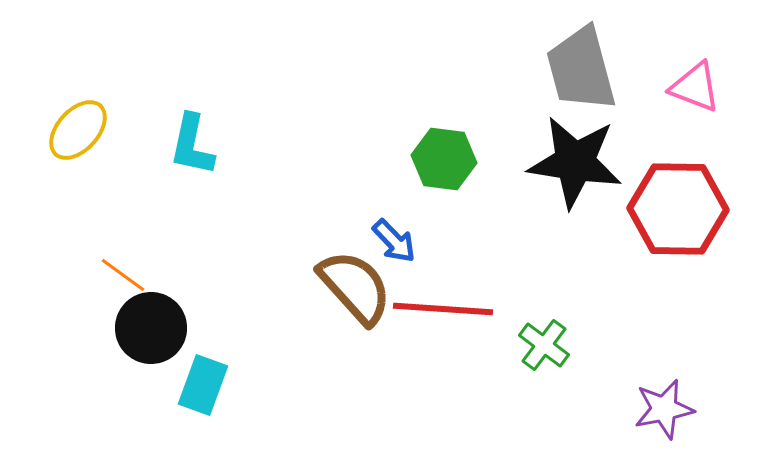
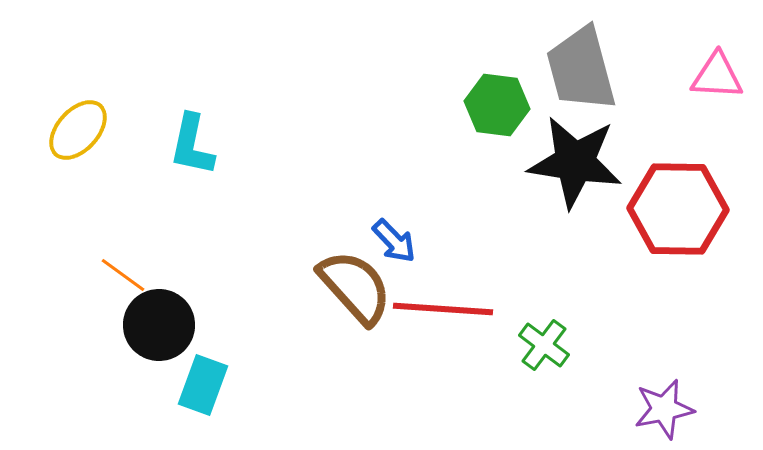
pink triangle: moved 22 px right, 11 px up; rotated 18 degrees counterclockwise
green hexagon: moved 53 px right, 54 px up
black circle: moved 8 px right, 3 px up
